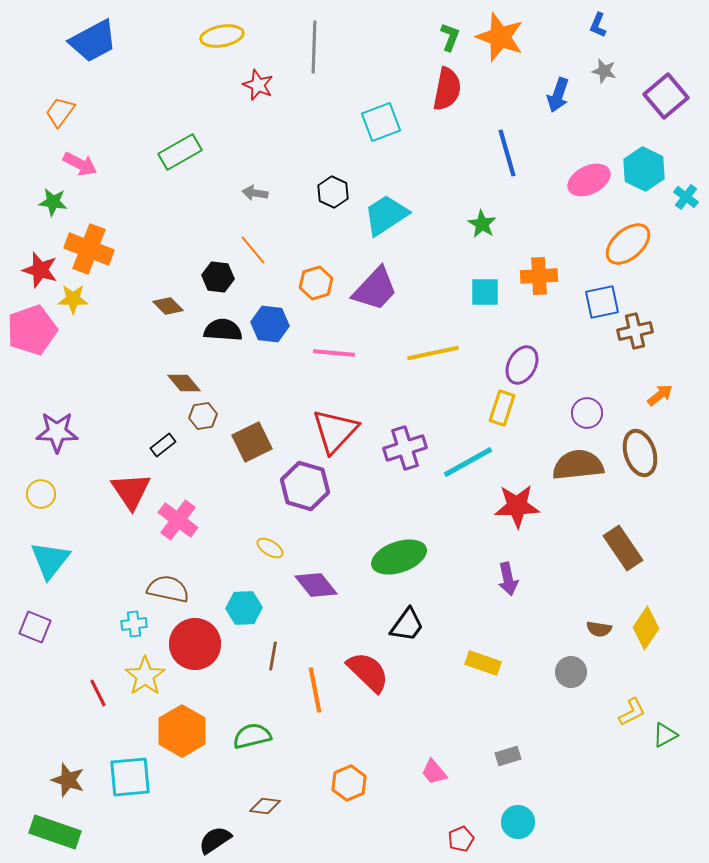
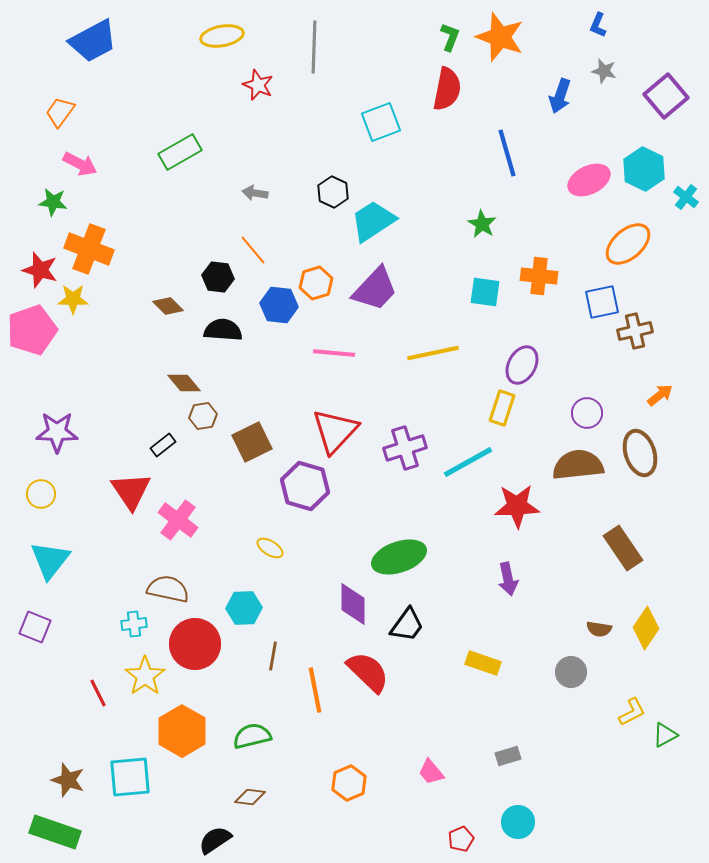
blue arrow at (558, 95): moved 2 px right, 1 px down
cyan trapezoid at (386, 215): moved 13 px left, 6 px down
orange cross at (539, 276): rotated 9 degrees clockwise
cyan square at (485, 292): rotated 8 degrees clockwise
blue hexagon at (270, 324): moved 9 px right, 19 px up
purple diamond at (316, 585): moved 37 px right, 19 px down; rotated 39 degrees clockwise
pink trapezoid at (434, 772): moved 3 px left
brown diamond at (265, 806): moved 15 px left, 9 px up
